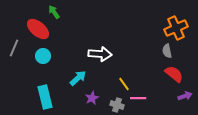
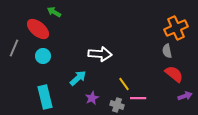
green arrow: rotated 24 degrees counterclockwise
